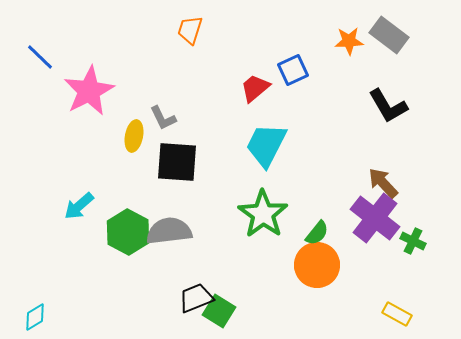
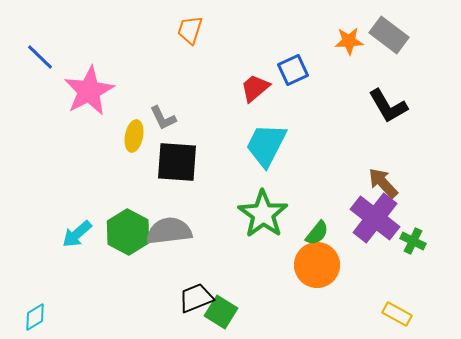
cyan arrow: moved 2 px left, 28 px down
green square: moved 2 px right, 1 px down
